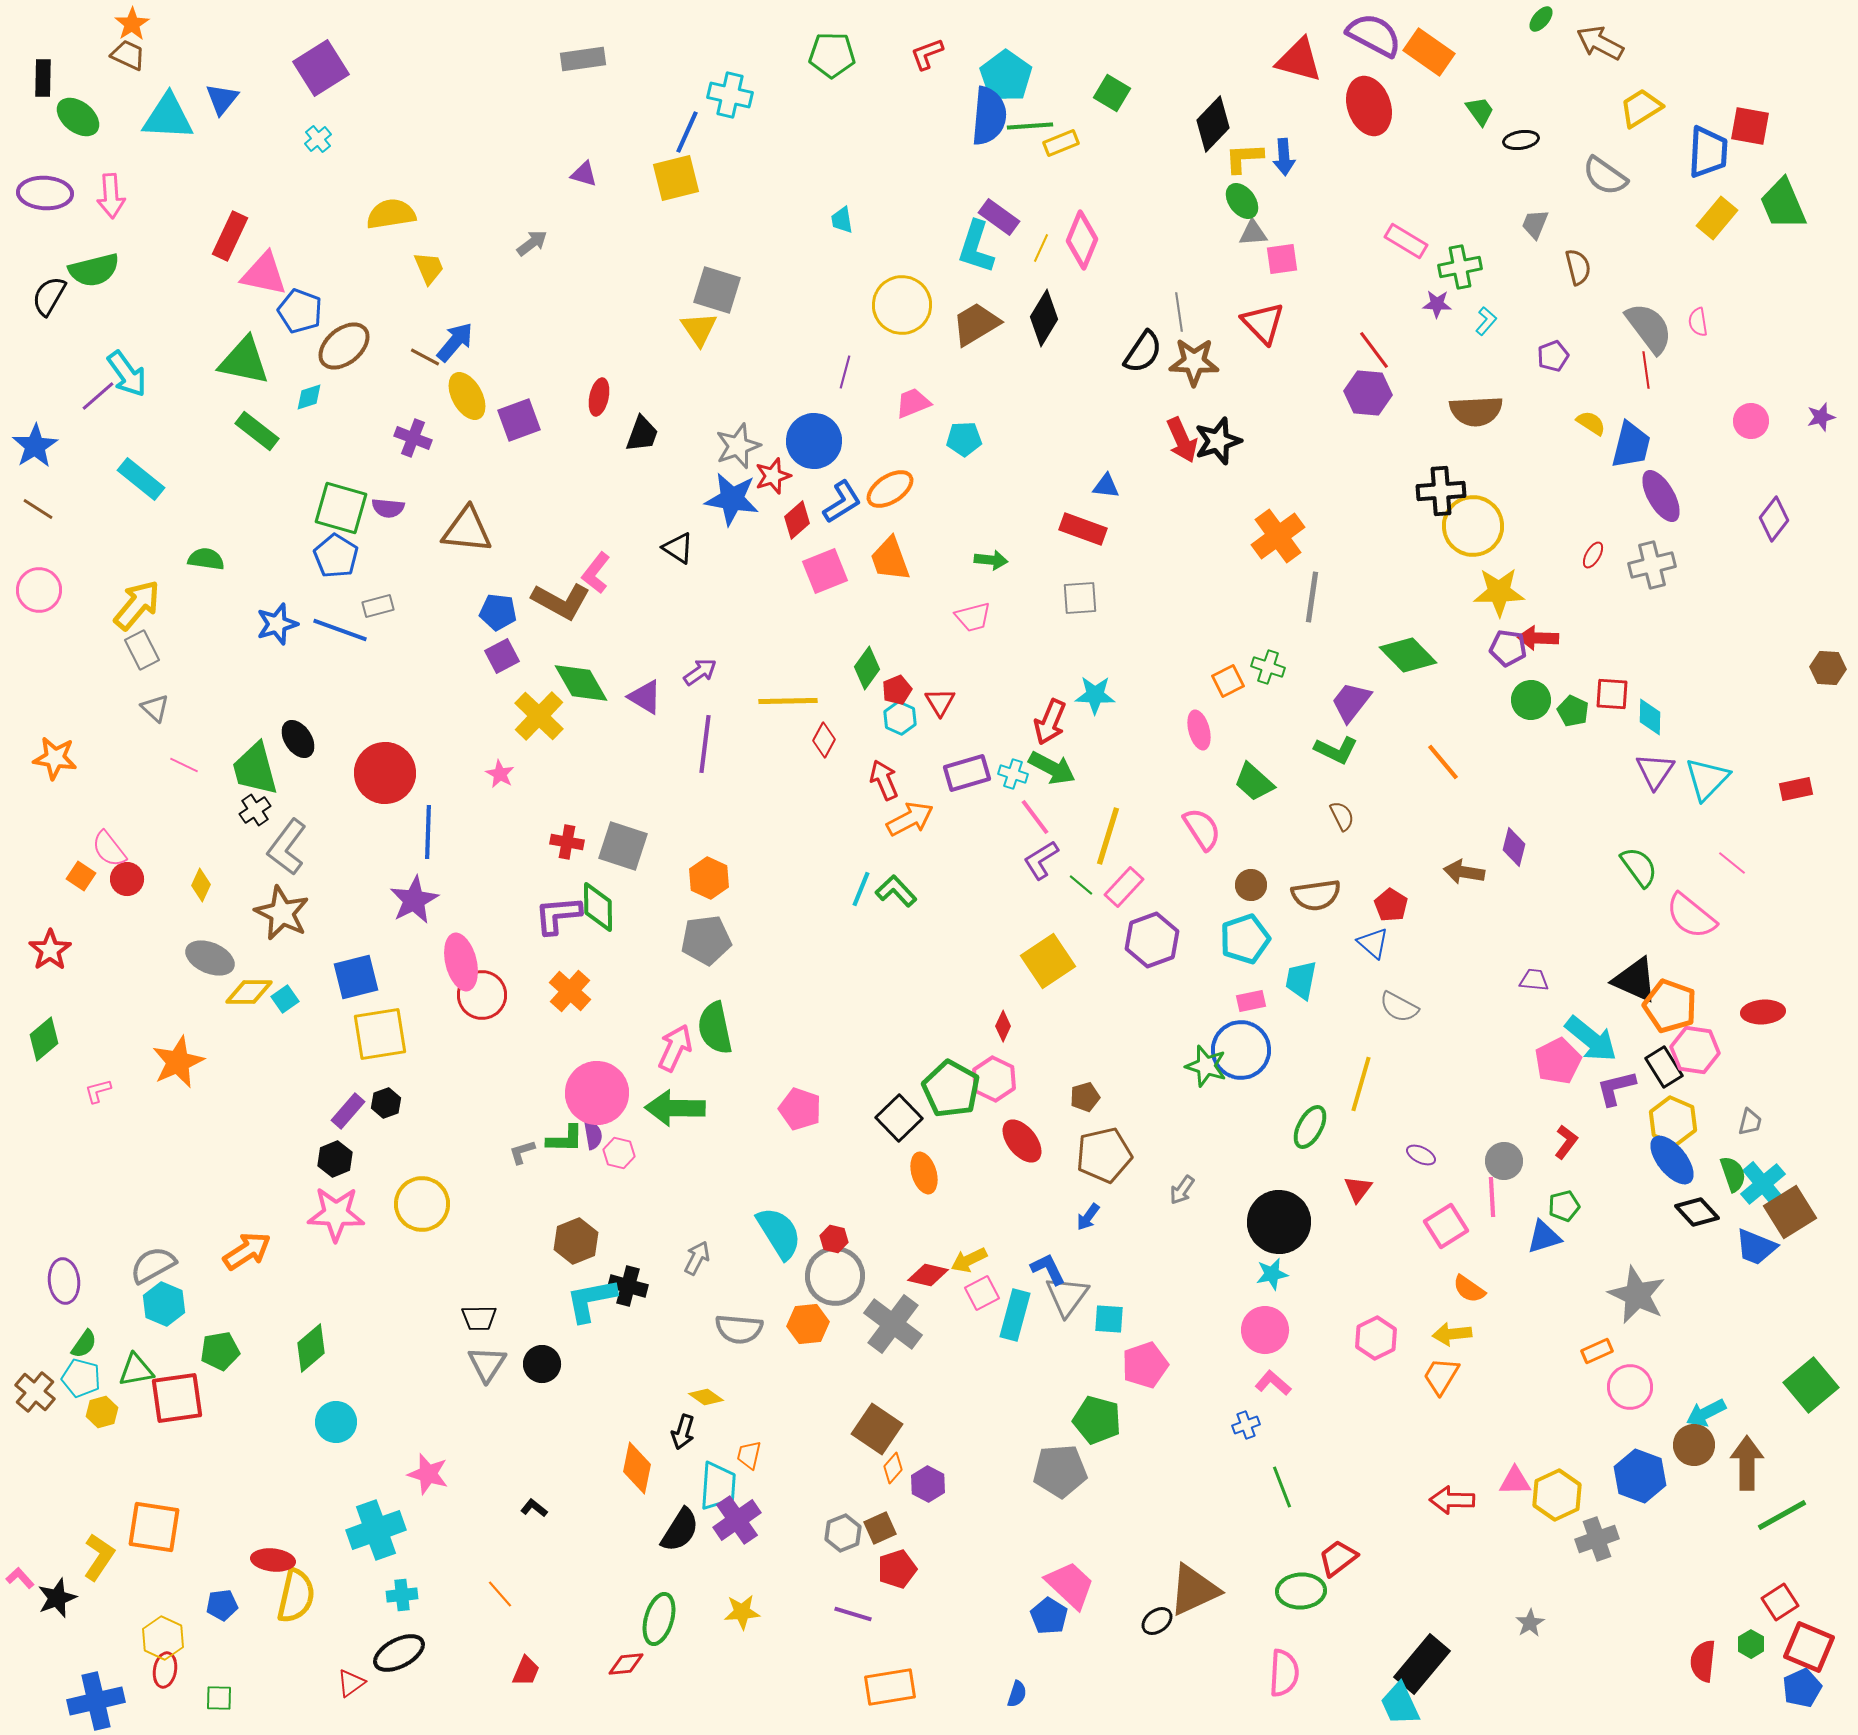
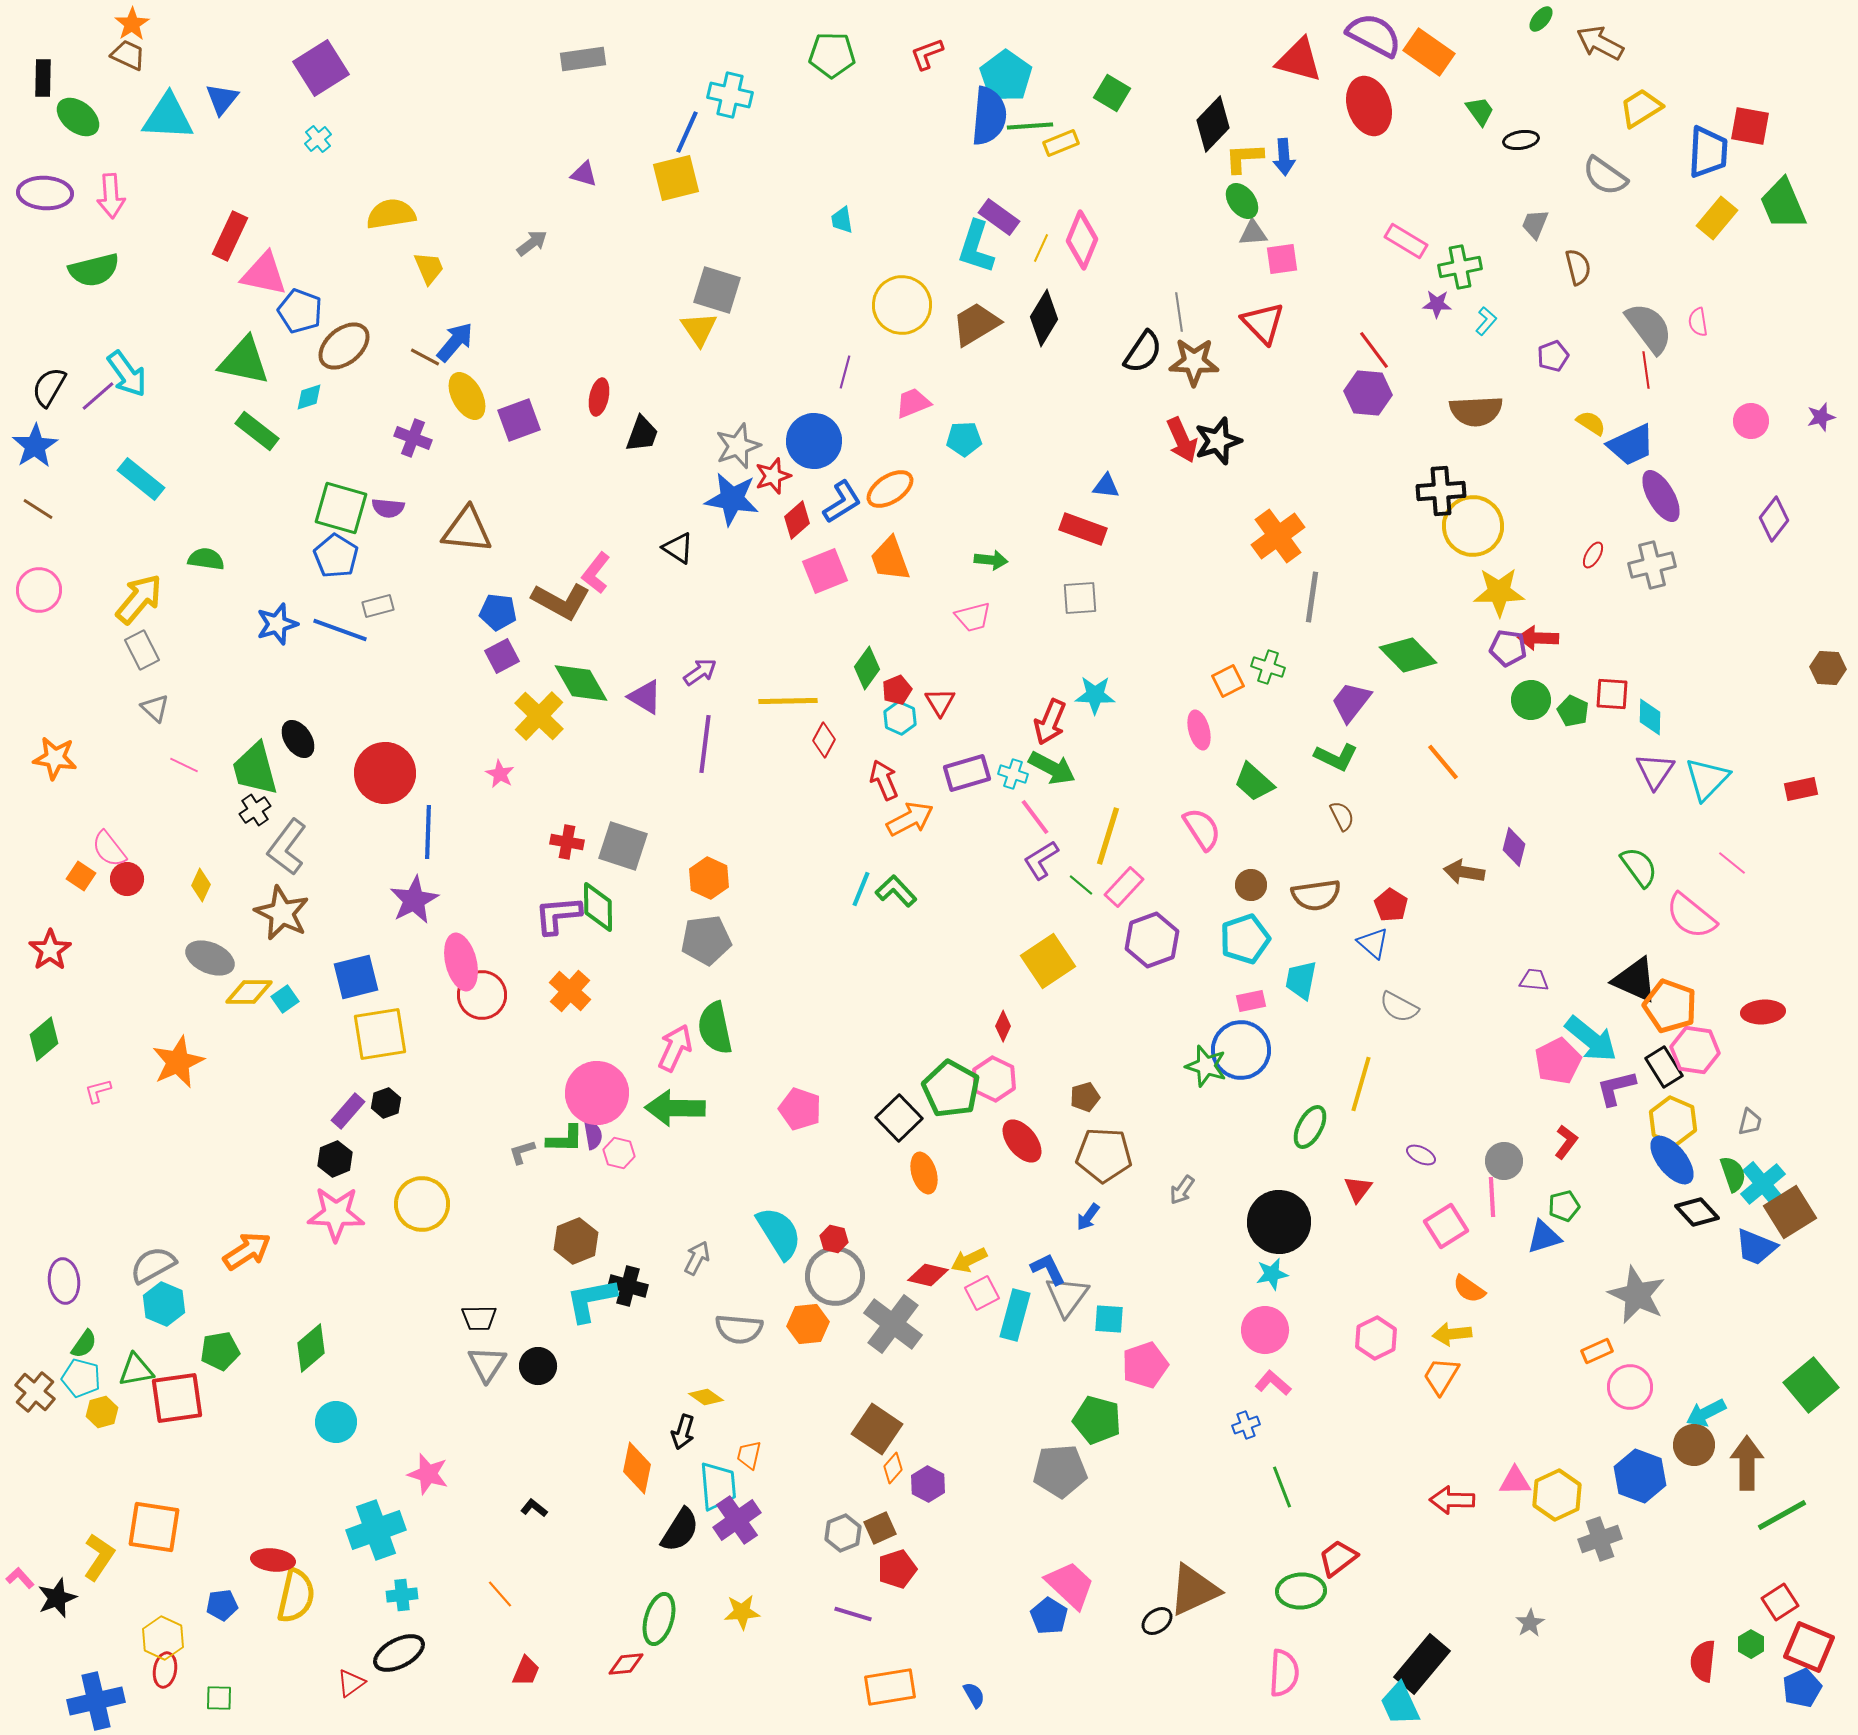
black semicircle at (49, 296): moved 91 px down
blue trapezoid at (1631, 445): rotated 51 degrees clockwise
yellow arrow at (137, 605): moved 2 px right, 6 px up
green L-shape at (1336, 750): moved 7 px down
red rectangle at (1796, 789): moved 5 px right
brown pentagon at (1104, 1155): rotated 16 degrees clockwise
black circle at (542, 1364): moved 4 px left, 2 px down
cyan trapezoid at (718, 1486): rotated 9 degrees counterclockwise
gray cross at (1597, 1539): moved 3 px right
blue semicircle at (1017, 1694): moved 43 px left, 1 px down; rotated 48 degrees counterclockwise
